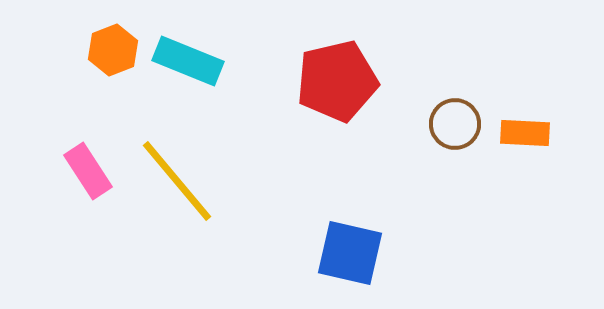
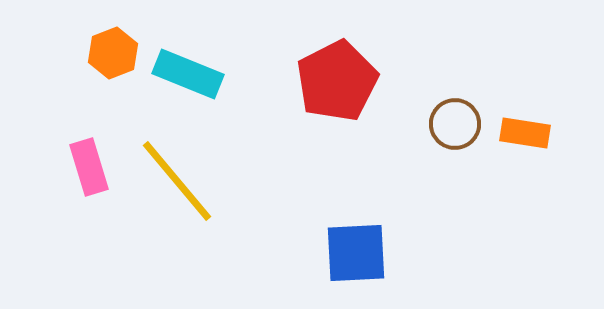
orange hexagon: moved 3 px down
cyan rectangle: moved 13 px down
red pentagon: rotated 14 degrees counterclockwise
orange rectangle: rotated 6 degrees clockwise
pink rectangle: moved 1 px right, 4 px up; rotated 16 degrees clockwise
blue square: moved 6 px right; rotated 16 degrees counterclockwise
